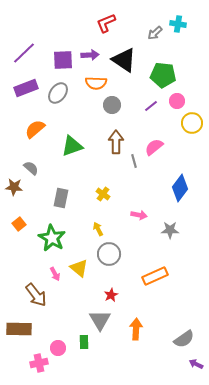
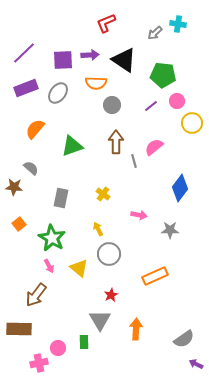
orange semicircle at (35, 129): rotated 10 degrees counterclockwise
pink arrow at (55, 274): moved 6 px left, 8 px up
brown arrow at (36, 295): rotated 75 degrees clockwise
